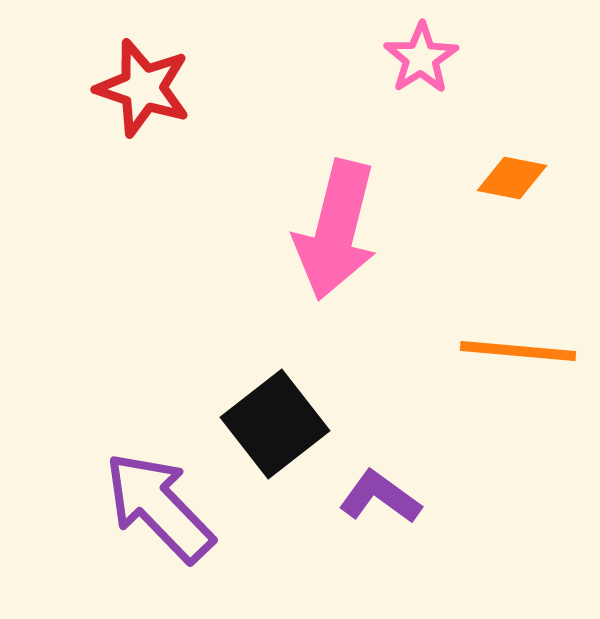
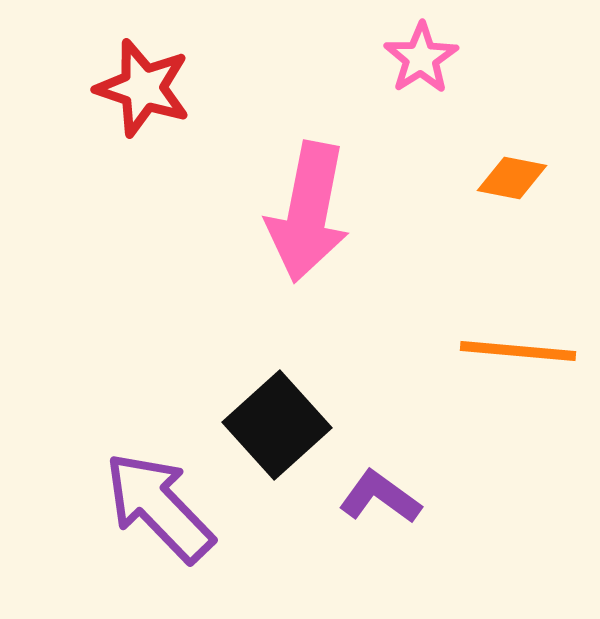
pink arrow: moved 28 px left, 18 px up; rotated 3 degrees counterclockwise
black square: moved 2 px right, 1 px down; rotated 4 degrees counterclockwise
